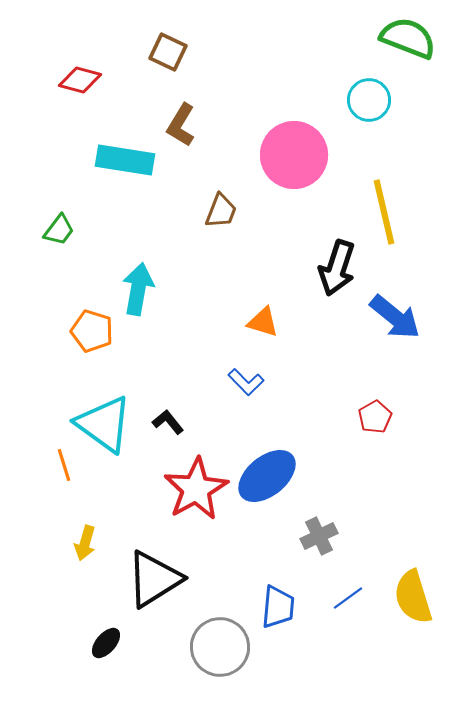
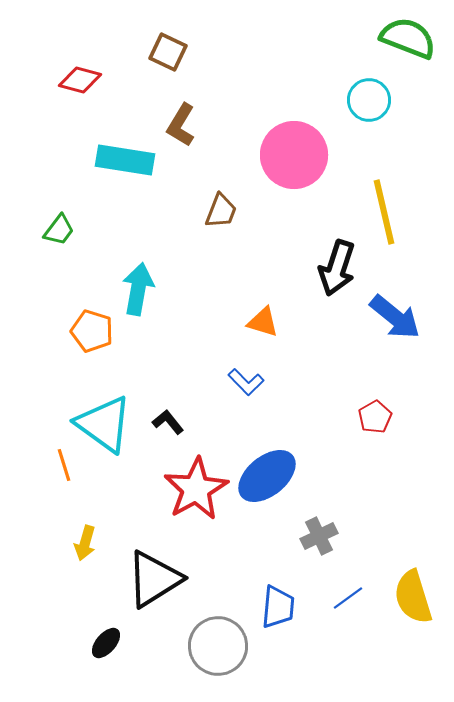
gray circle: moved 2 px left, 1 px up
